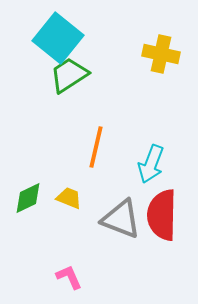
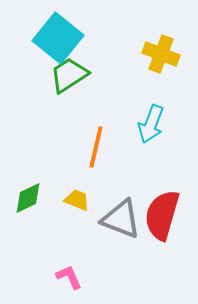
yellow cross: rotated 9 degrees clockwise
cyan arrow: moved 40 px up
yellow trapezoid: moved 8 px right, 2 px down
red semicircle: rotated 15 degrees clockwise
